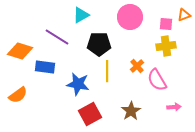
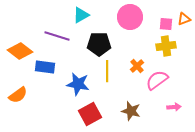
orange triangle: moved 4 px down
purple line: moved 1 px up; rotated 15 degrees counterclockwise
orange diamond: rotated 20 degrees clockwise
pink semicircle: rotated 85 degrees clockwise
brown star: rotated 24 degrees counterclockwise
